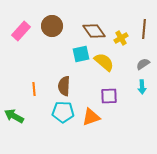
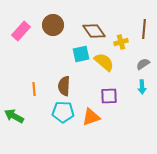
brown circle: moved 1 px right, 1 px up
yellow cross: moved 4 px down; rotated 16 degrees clockwise
